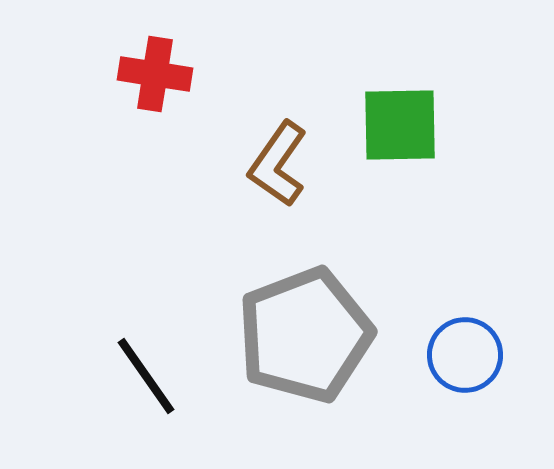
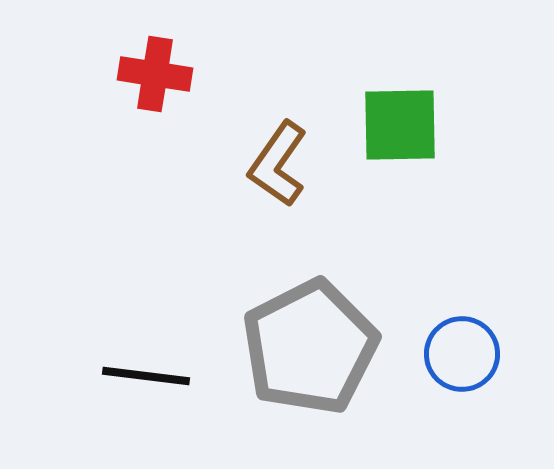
gray pentagon: moved 5 px right, 12 px down; rotated 6 degrees counterclockwise
blue circle: moved 3 px left, 1 px up
black line: rotated 48 degrees counterclockwise
